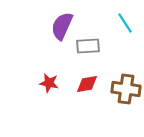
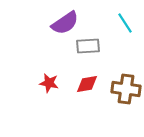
purple semicircle: moved 3 px right, 3 px up; rotated 148 degrees counterclockwise
